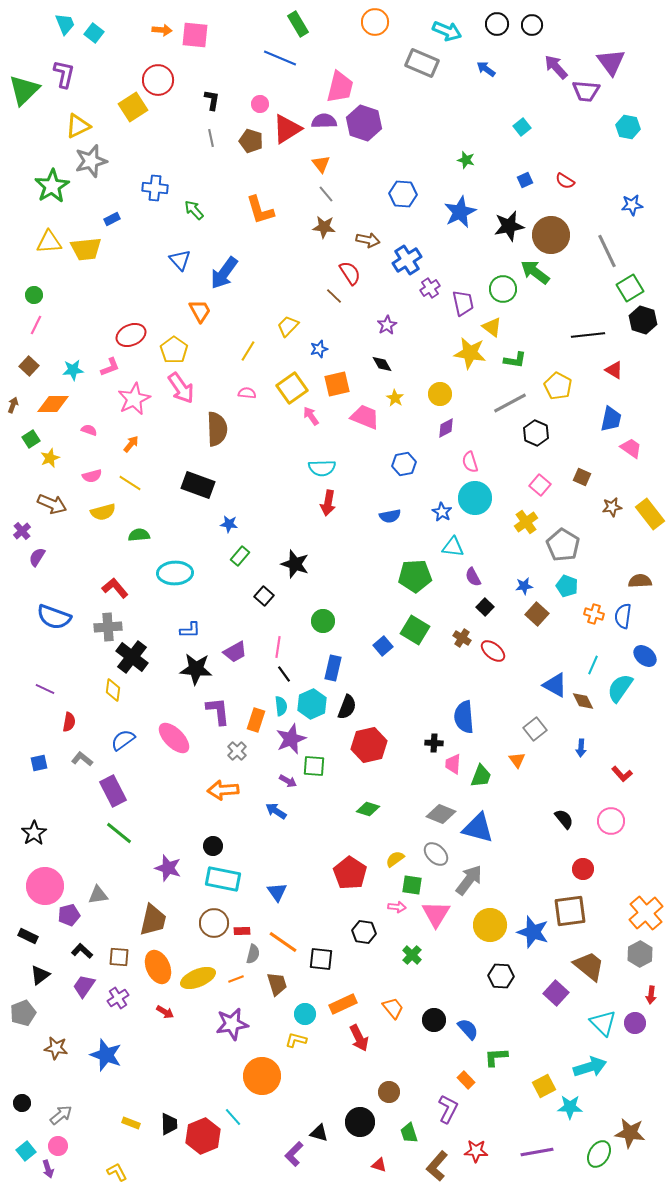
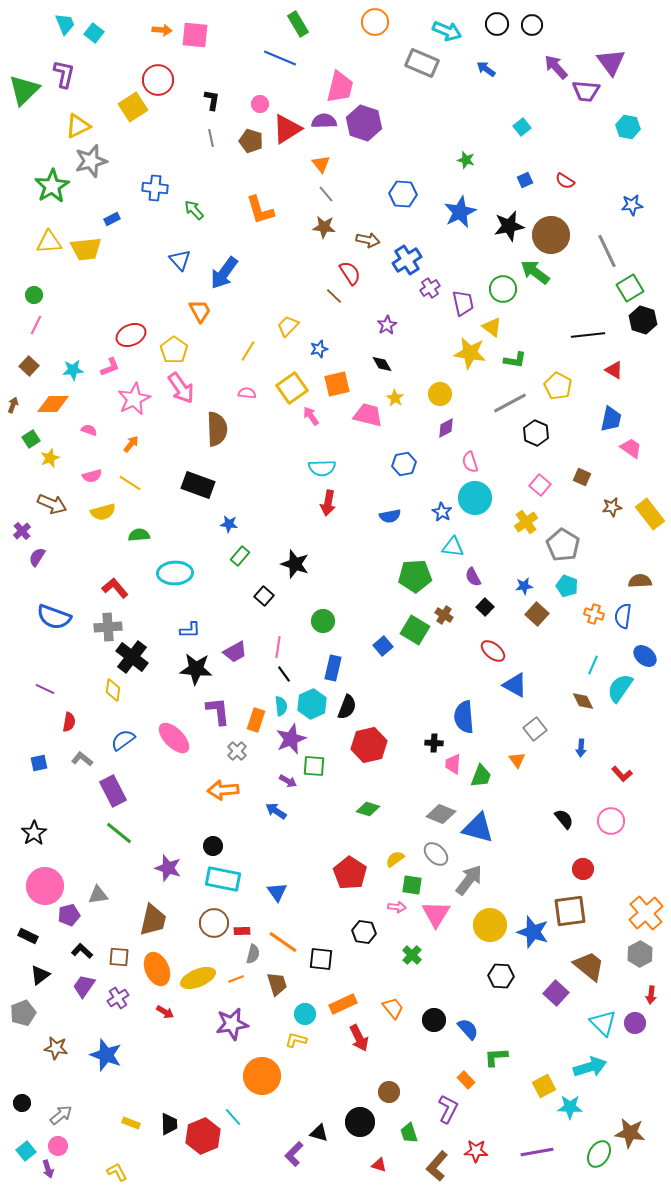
pink trapezoid at (365, 417): moved 3 px right, 2 px up; rotated 8 degrees counterclockwise
brown cross at (462, 638): moved 18 px left, 23 px up
blue triangle at (555, 685): moved 40 px left
orange ellipse at (158, 967): moved 1 px left, 2 px down
